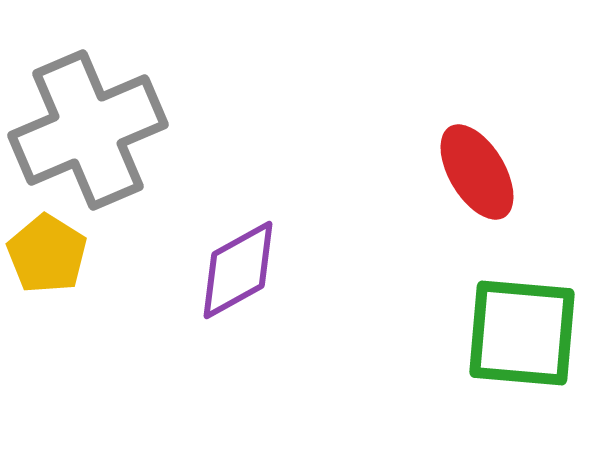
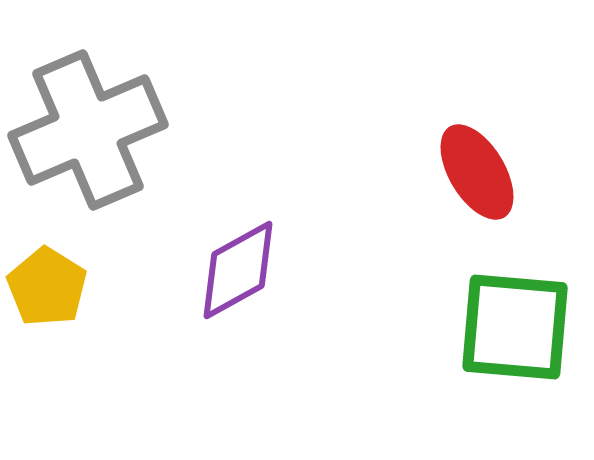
yellow pentagon: moved 33 px down
green square: moved 7 px left, 6 px up
